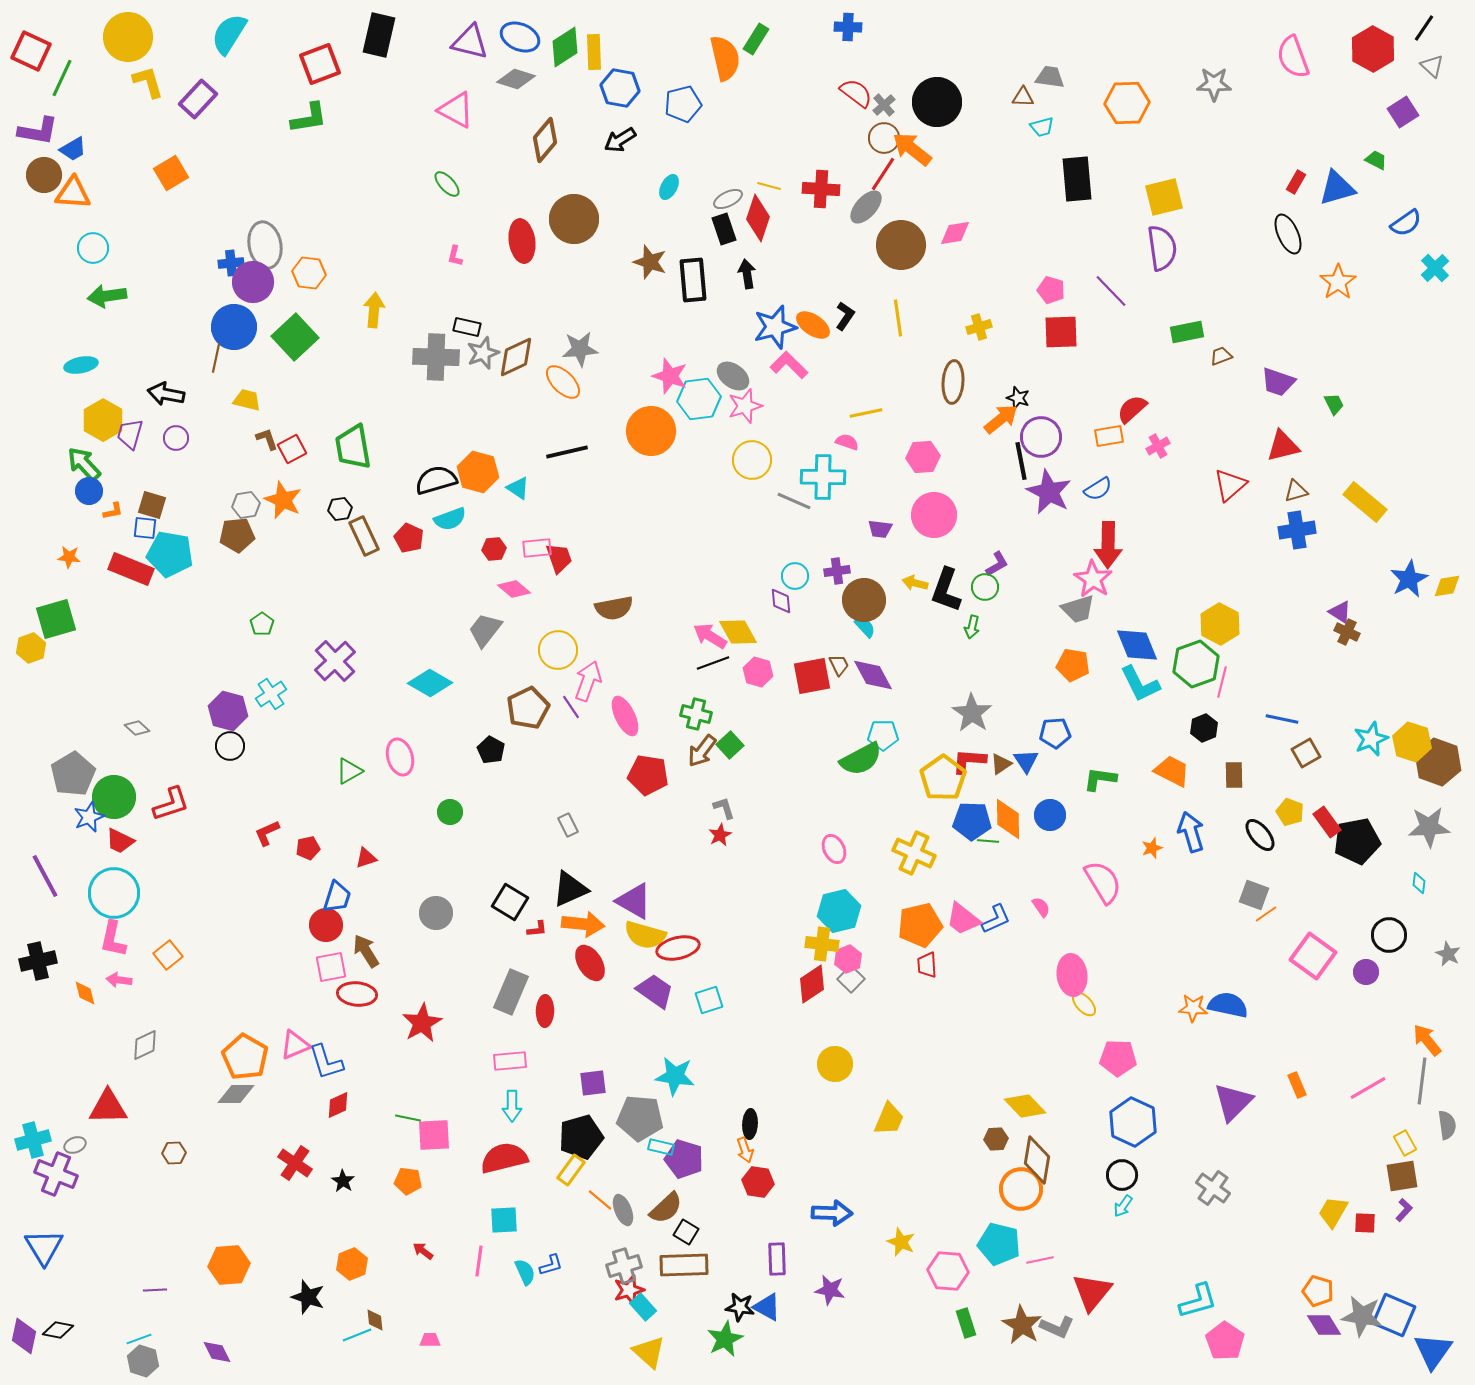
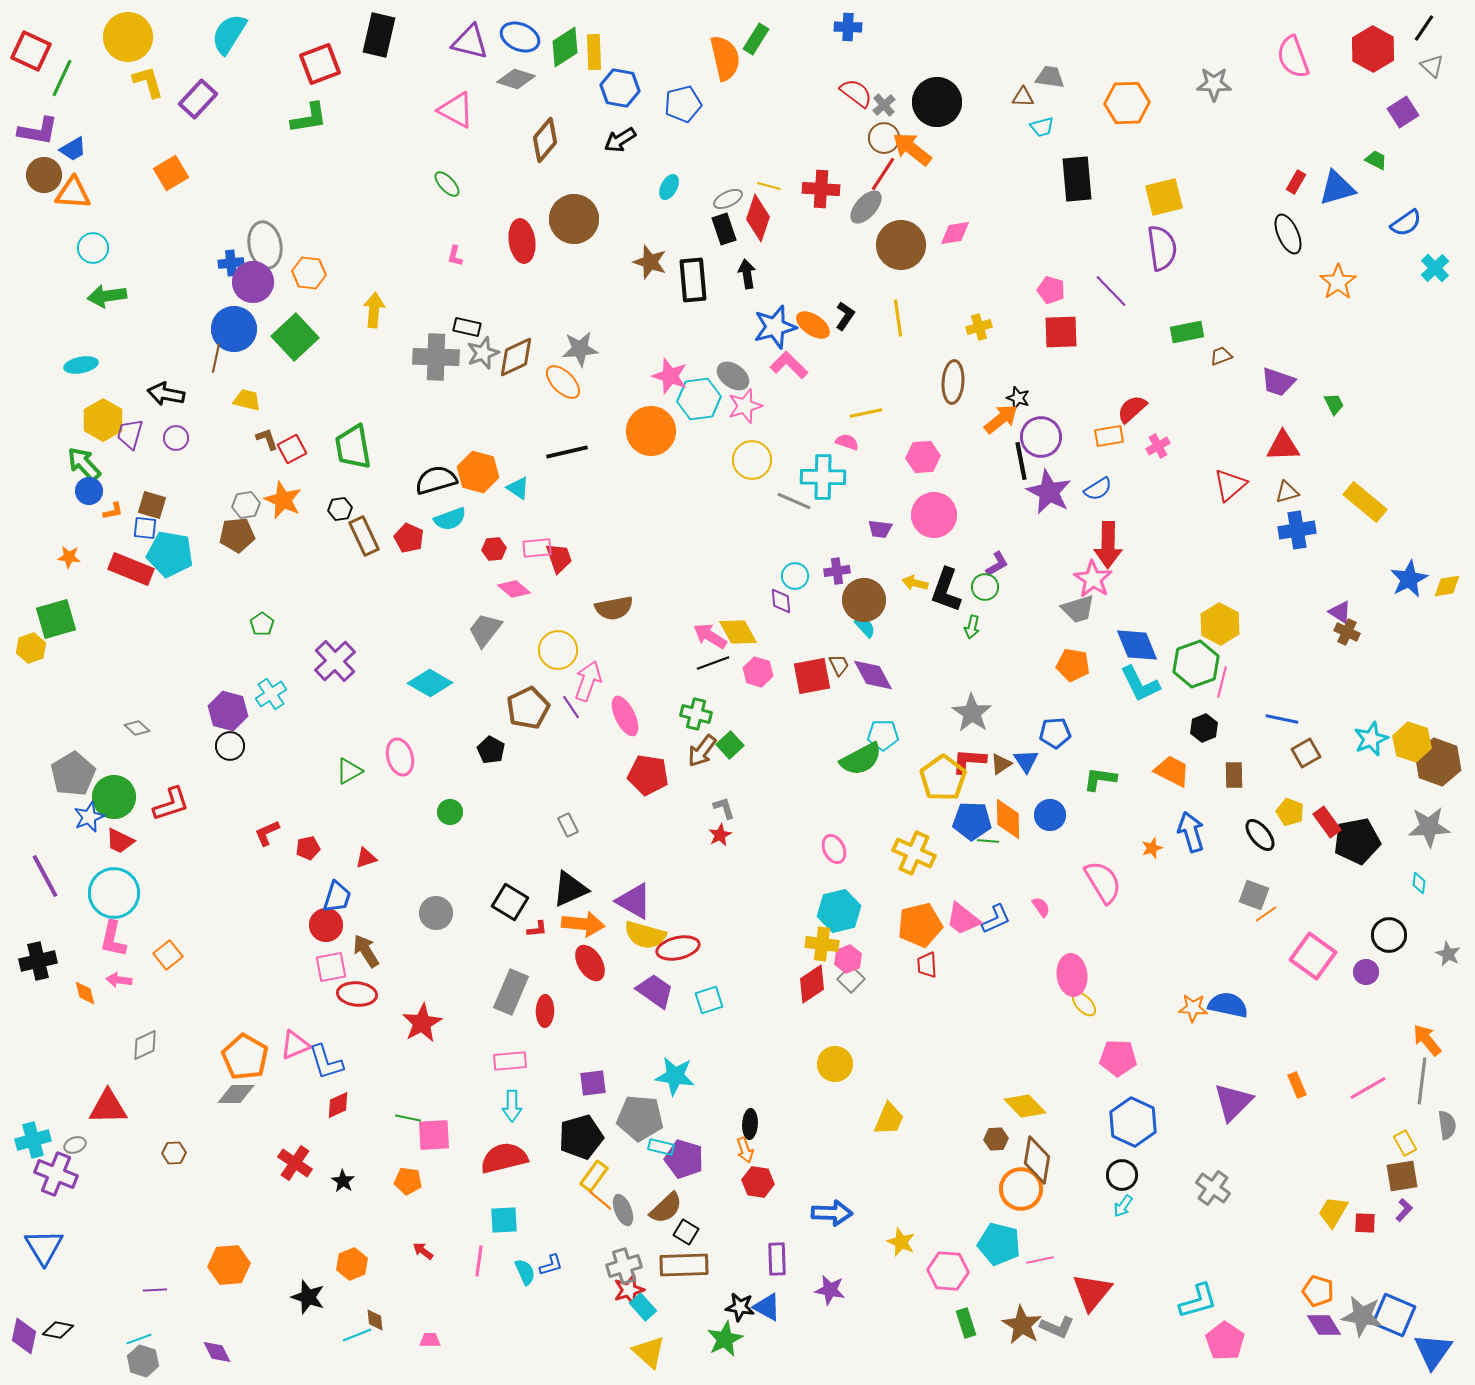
blue circle at (234, 327): moved 2 px down
red triangle at (1283, 446): rotated 12 degrees clockwise
brown triangle at (1296, 491): moved 9 px left, 1 px down
yellow rectangle at (571, 1170): moved 23 px right, 6 px down
